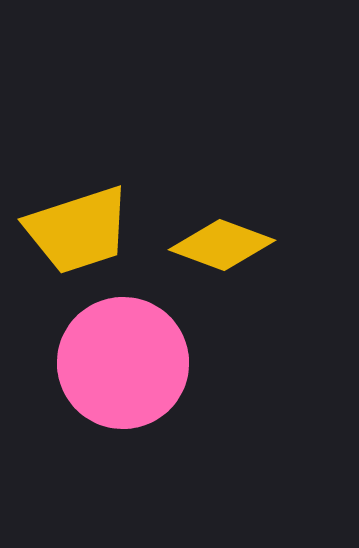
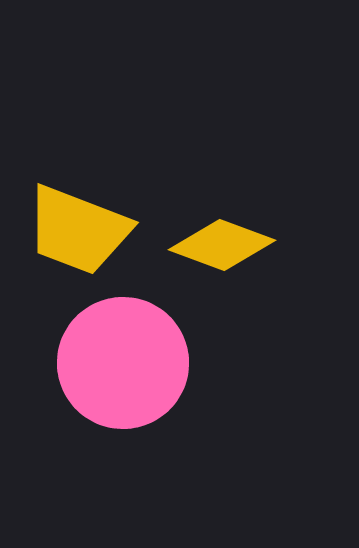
yellow trapezoid: rotated 39 degrees clockwise
